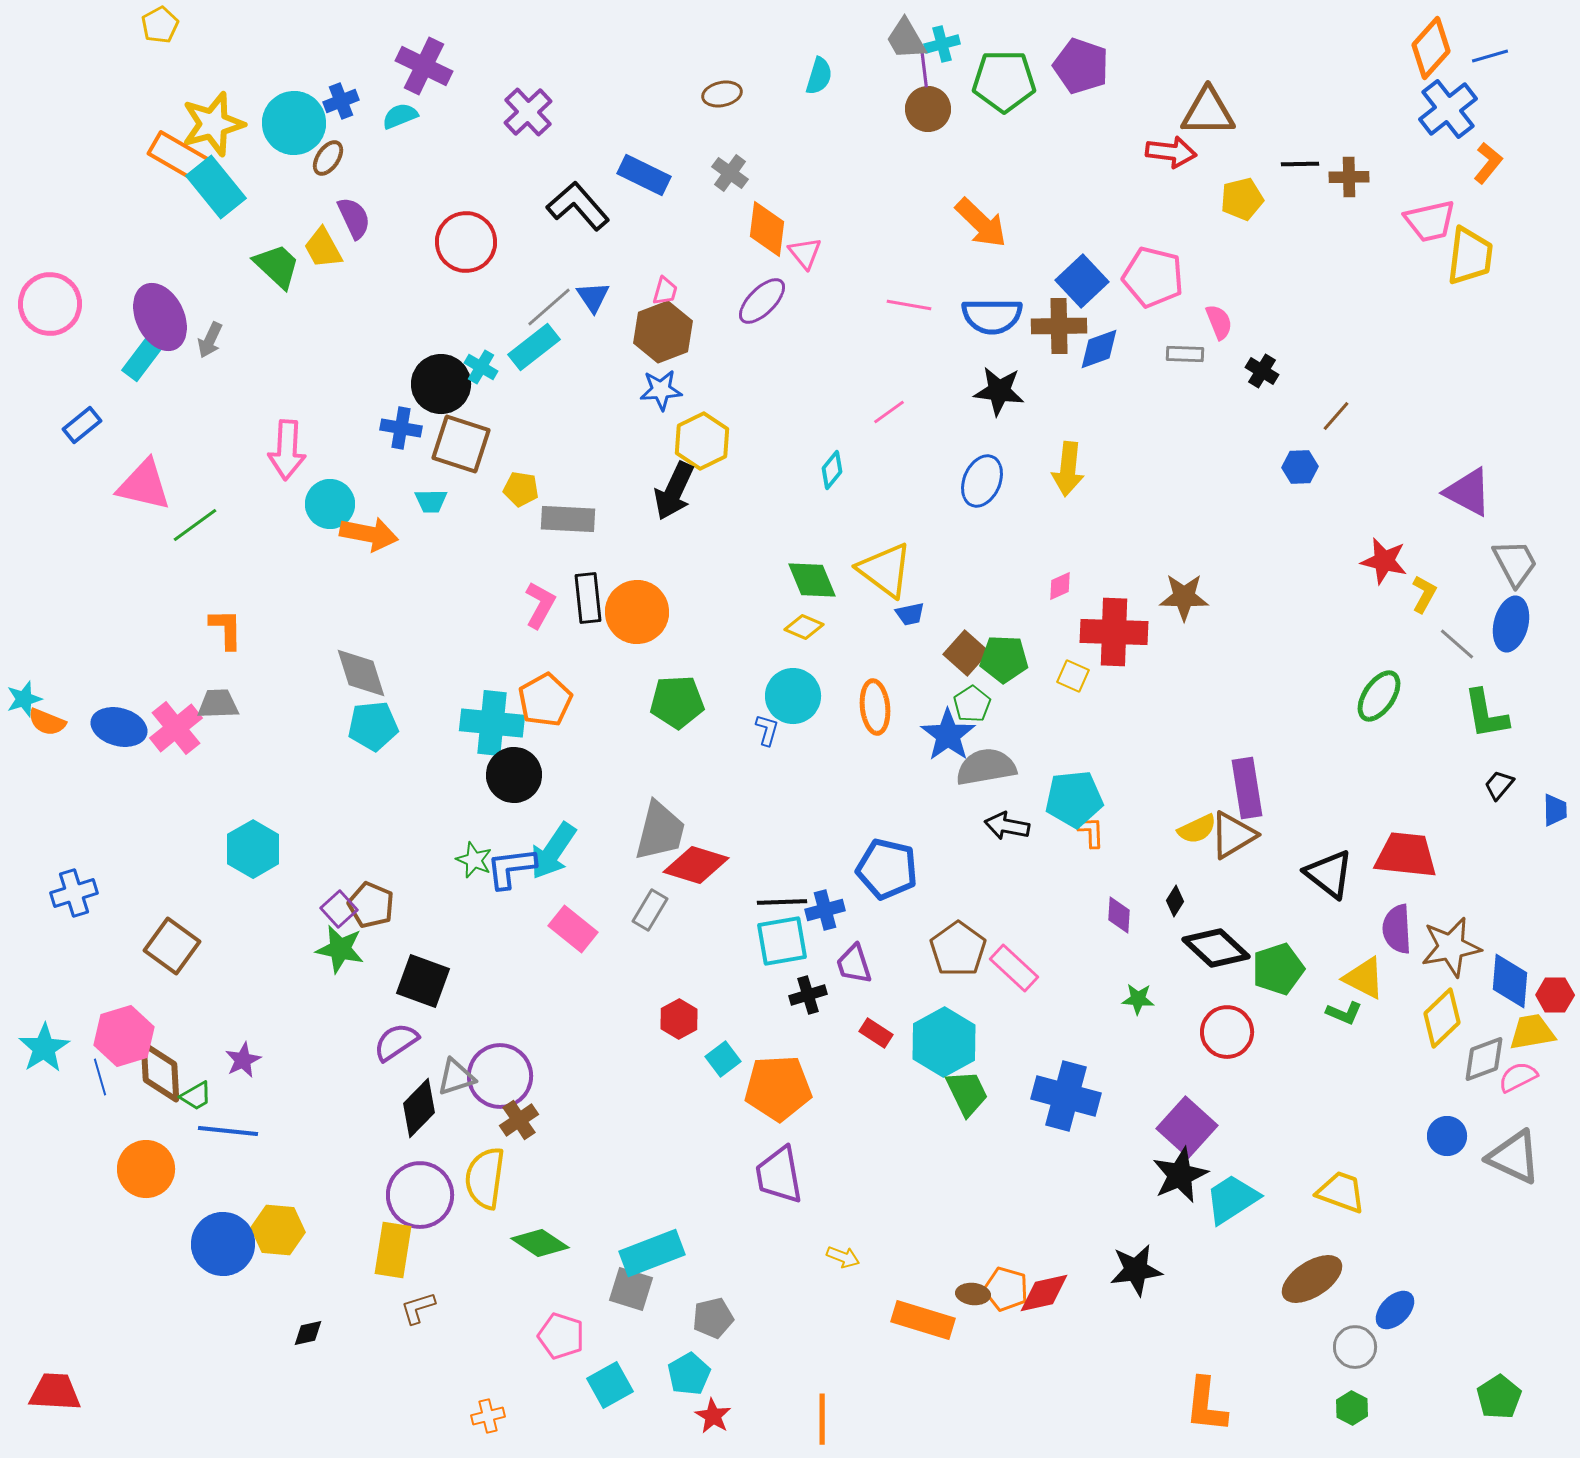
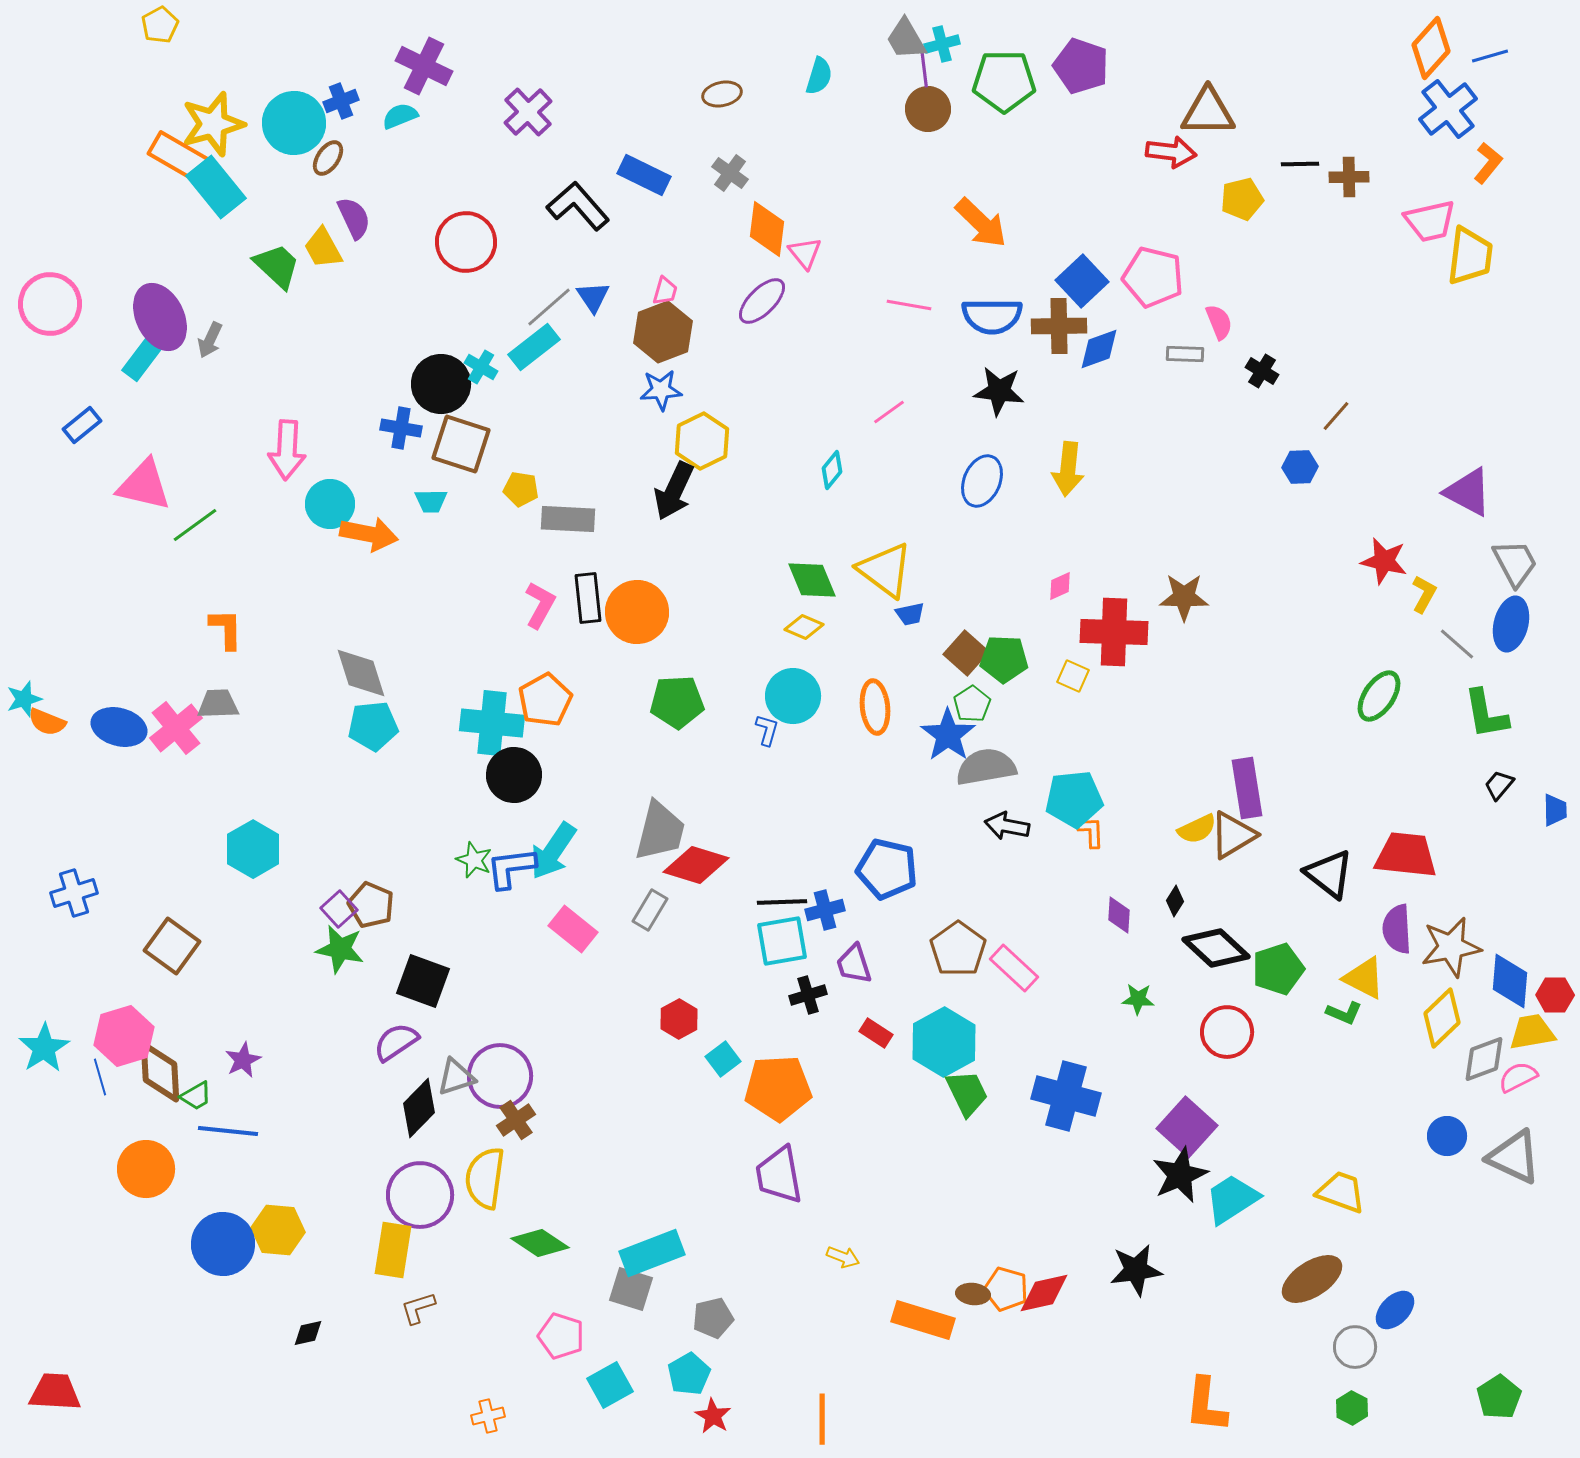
brown cross at (519, 1120): moved 3 px left
